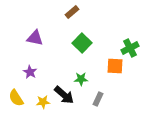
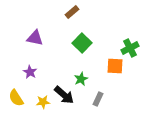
green star: rotated 24 degrees counterclockwise
